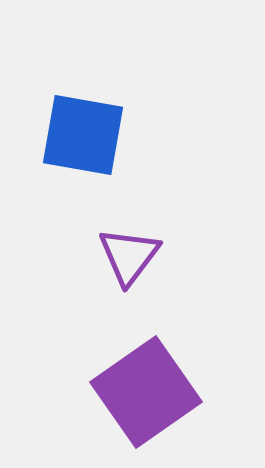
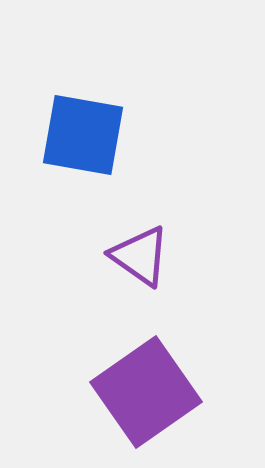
purple triangle: moved 11 px right; rotated 32 degrees counterclockwise
